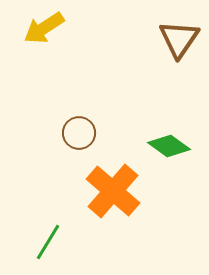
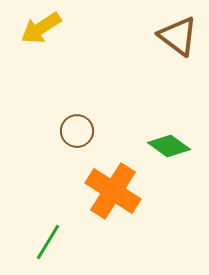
yellow arrow: moved 3 px left
brown triangle: moved 1 px left, 3 px up; rotated 27 degrees counterclockwise
brown circle: moved 2 px left, 2 px up
orange cross: rotated 8 degrees counterclockwise
